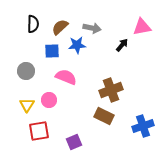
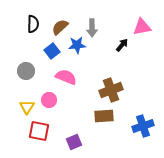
gray arrow: rotated 78 degrees clockwise
blue square: rotated 35 degrees counterclockwise
yellow triangle: moved 2 px down
brown rectangle: rotated 30 degrees counterclockwise
red square: rotated 20 degrees clockwise
